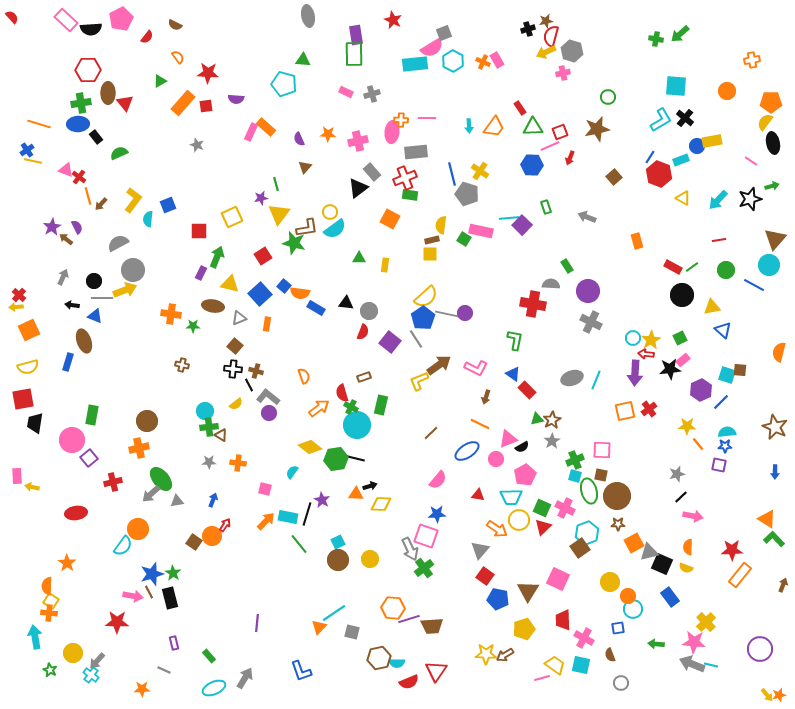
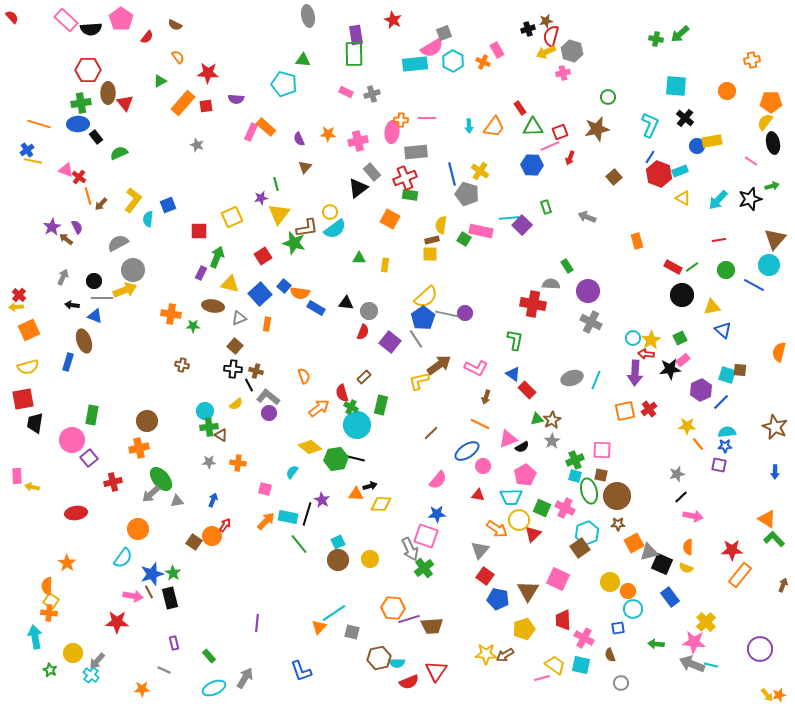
pink pentagon at (121, 19): rotated 10 degrees counterclockwise
pink rectangle at (497, 60): moved 10 px up
cyan L-shape at (661, 120): moved 11 px left, 5 px down; rotated 35 degrees counterclockwise
cyan rectangle at (681, 160): moved 1 px left, 11 px down
brown rectangle at (364, 377): rotated 24 degrees counterclockwise
yellow L-shape at (419, 381): rotated 10 degrees clockwise
pink circle at (496, 459): moved 13 px left, 7 px down
red triangle at (543, 527): moved 10 px left, 7 px down
cyan semicircle at (123, 546): moved 12 px down
orange circle at (628, 596): moved 5 px up
